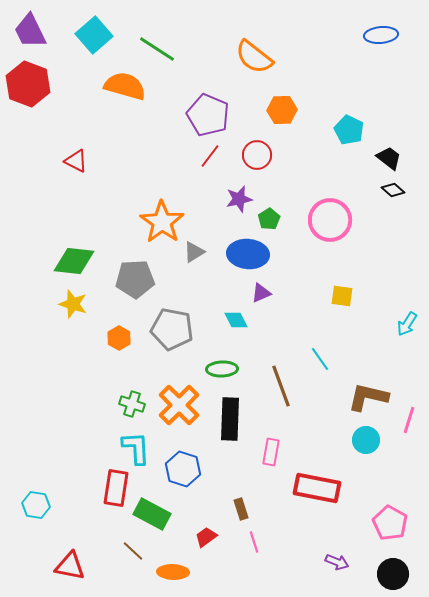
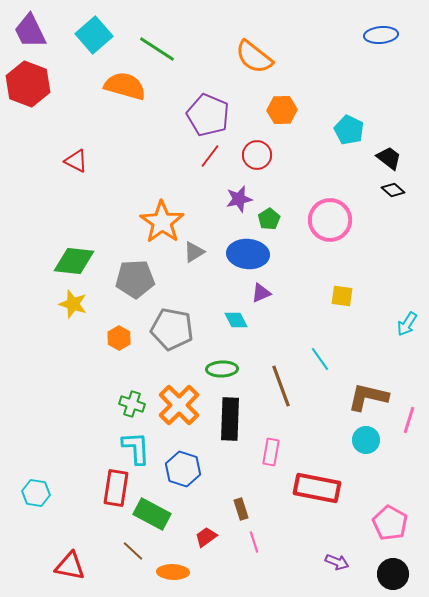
cyan hexagon at (36, 505): moved 12 px up
